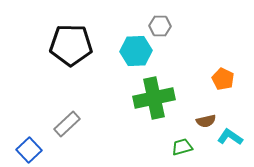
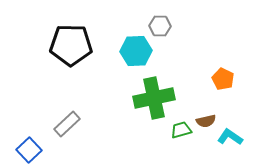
green trapezoid: moved 1 px left, 17 px up
